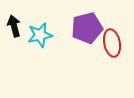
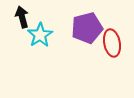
black arrow: moved 8 px right, 9 px up
cyan star: rotated 20 degrees counterclockwise
